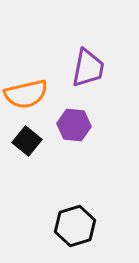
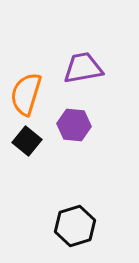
purple trapezoid: moved 5 px left; rotated 111 degrees counterclockwise
orange semicircle: rotated 120 degrees clockwise
